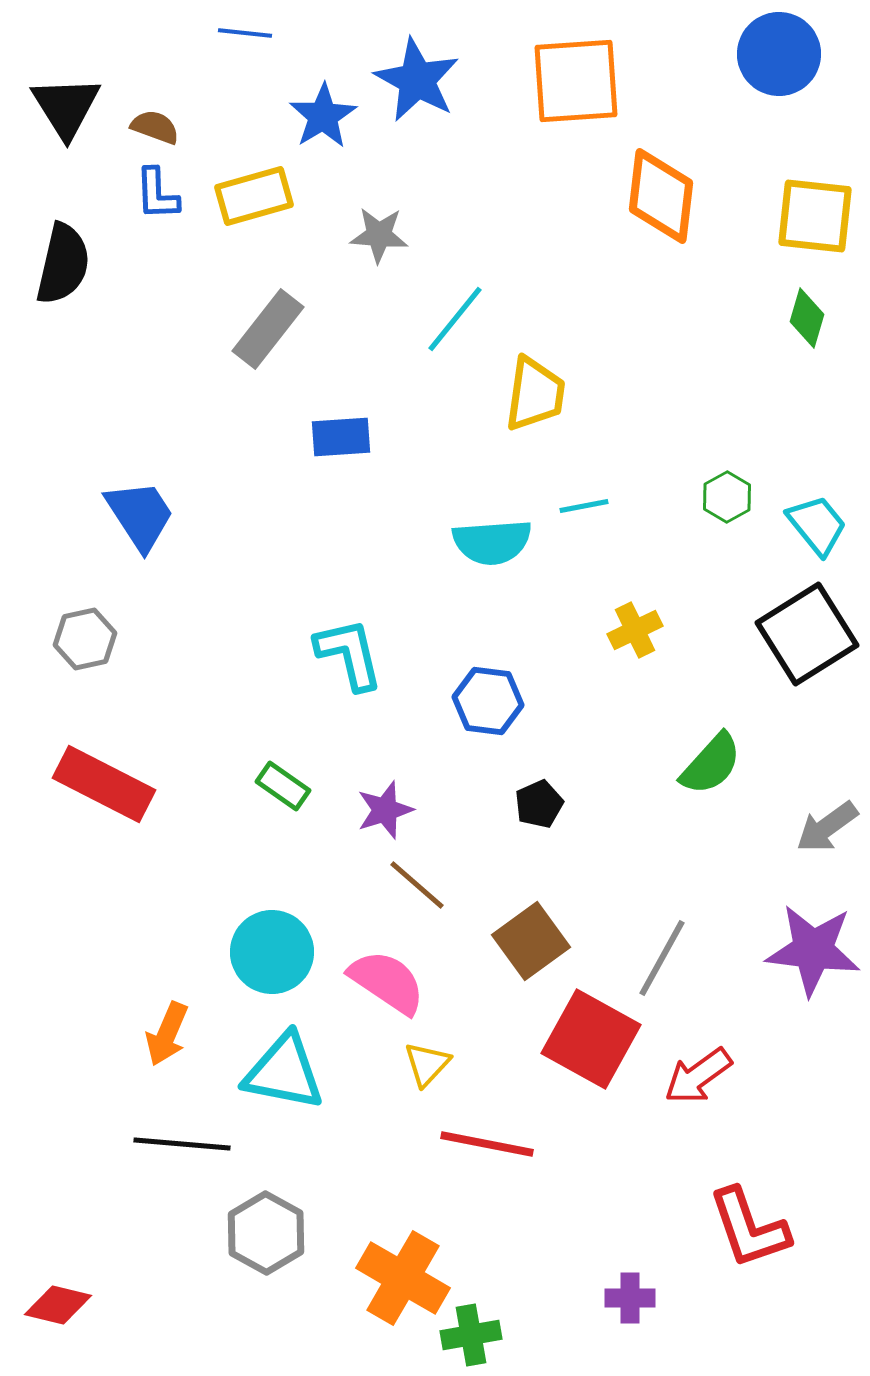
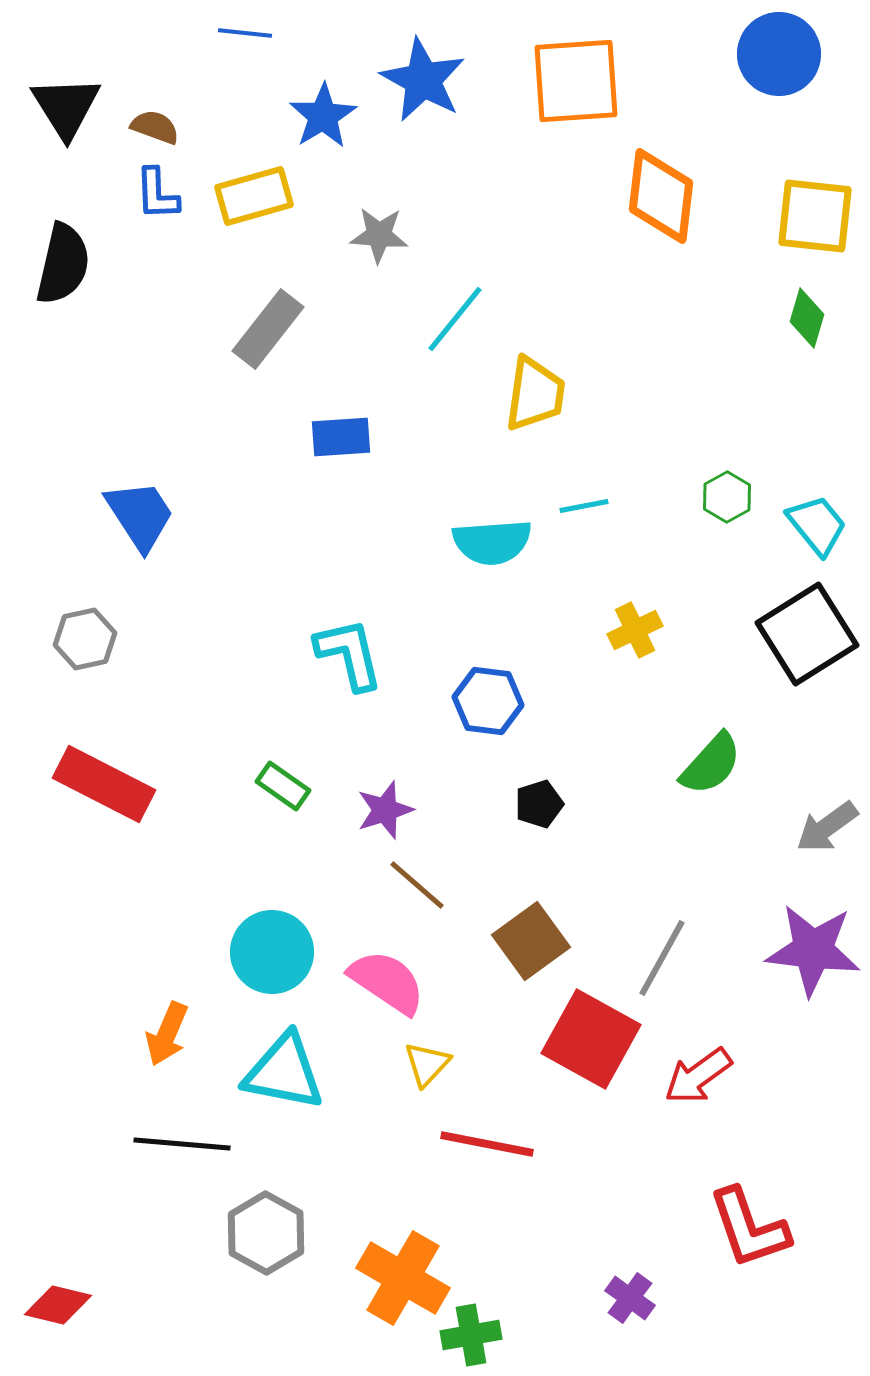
blue star at (417, 80): moved 6 px right
black pentagon at (539, 804): rotated 6 degrees clockwise
purple cross at (630, 1298): rotated 36 degrees clockwise
